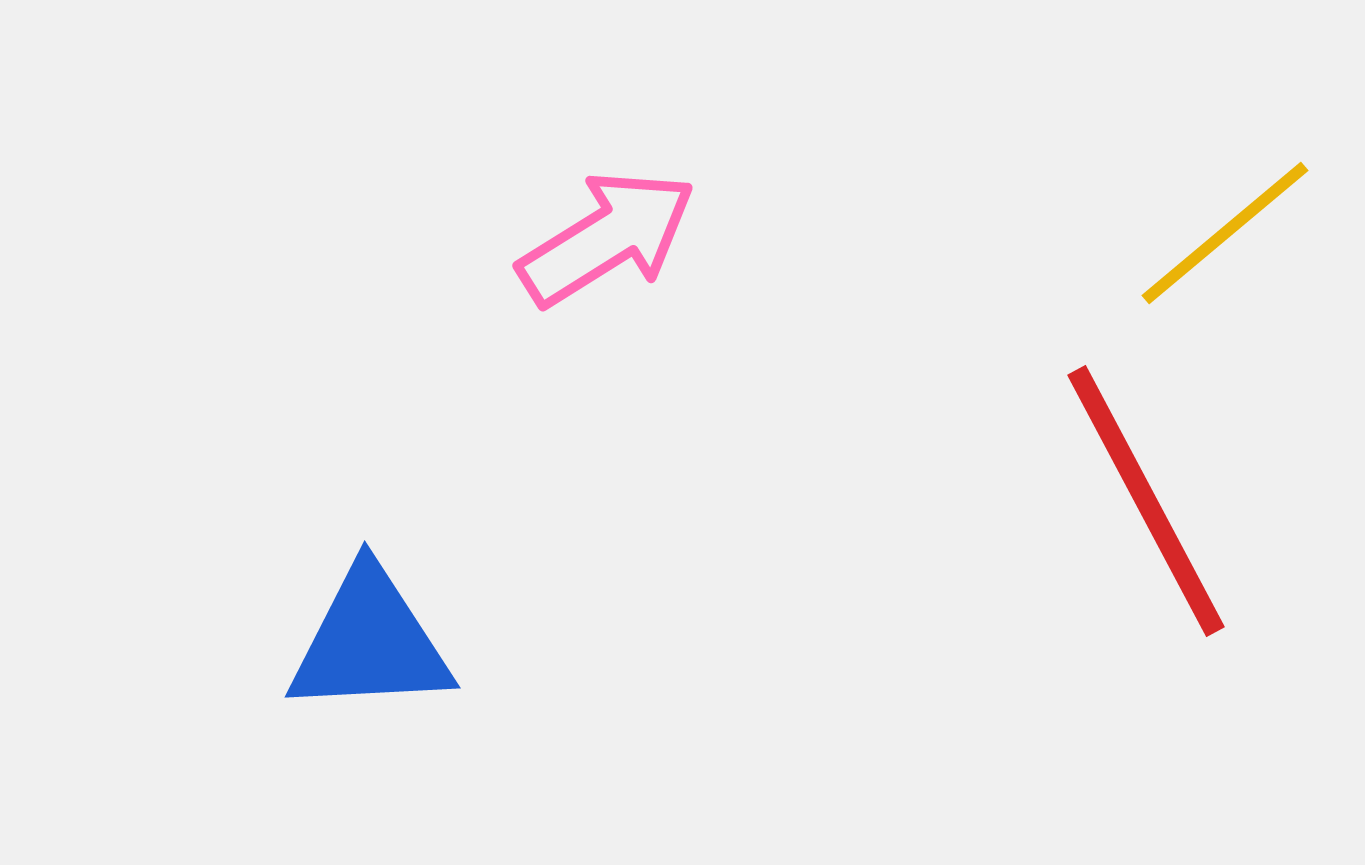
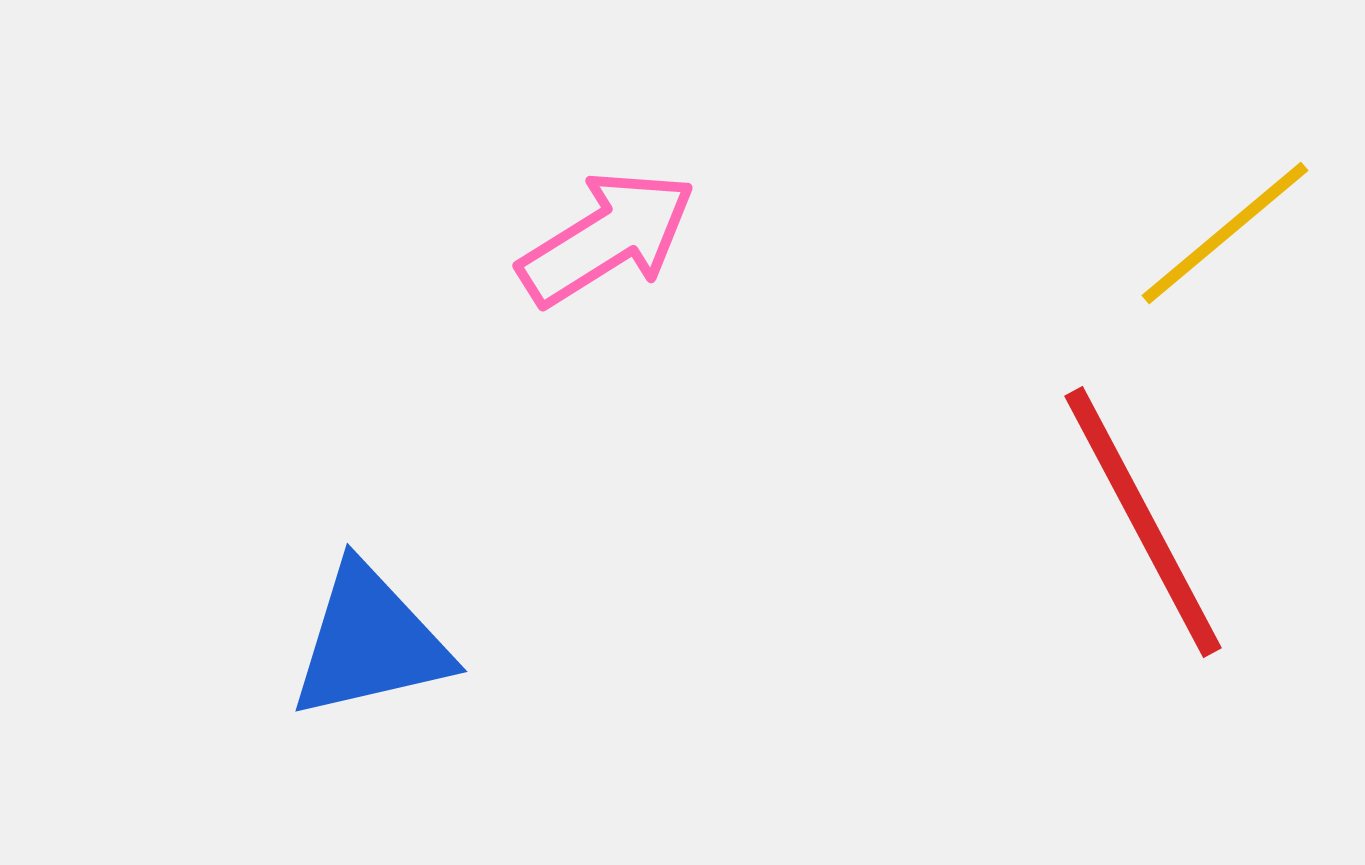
red line: moved 3 px left, 21 px down
blue triangle: rotated 10 degrees counterclockwise
